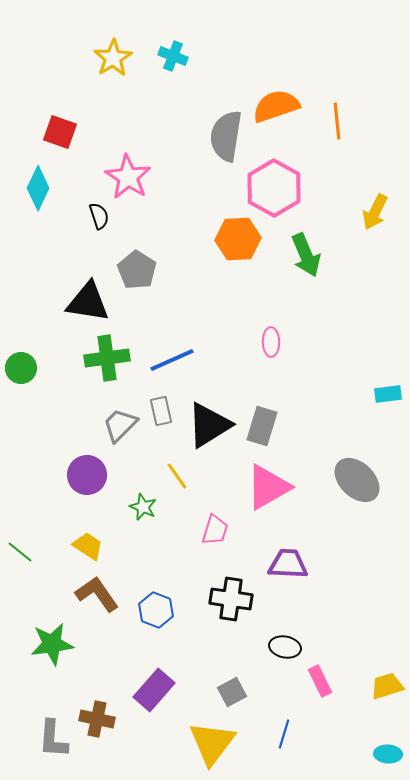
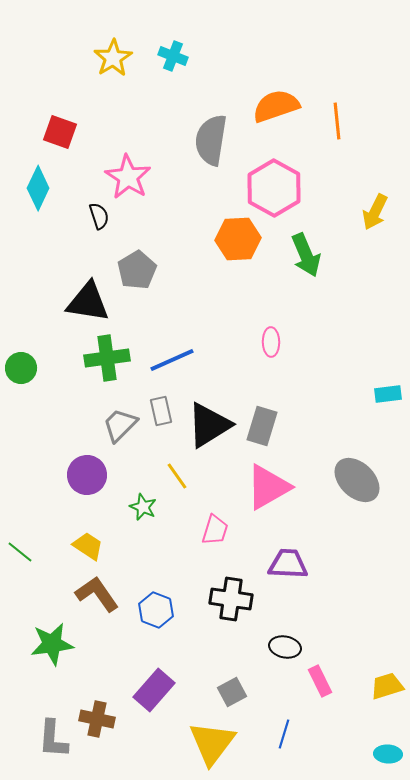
gray semicircle at (226, 136): moved 15 px left, 4 px down
gray pentagon at (137, 270): rotated 9 degrees clockwise
